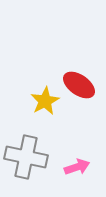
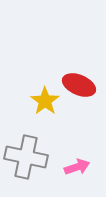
red ellipse: rotated 12 degrees counterclockwise
yellow star: rotated 8 degrees counterclockwise
